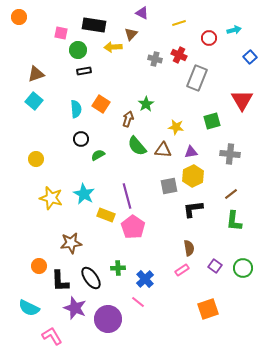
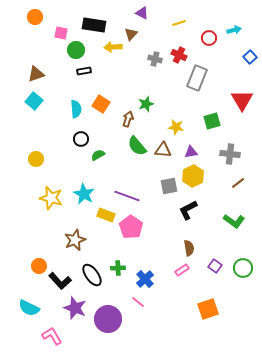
orange circle at (19, 17): moved 16 px right
green circle at (78, 50): moved 2 px left
green star at (146, 104): rotated 14 degrees clockwise
brown line at (231, 194): moved 7 px right, 11 px up
purple line at (127, 196): rotated 55 degrees counterclockwise
black L-shape at (193, 209): moved 5 px left, 1 px down; rotated 20 degrees counterclockwise
green L-shape at (234, 221): rotated 60 degrees counterclockwise
pink pentagon at (133, 227): moved 2 px left
brown star at (71, 243): moved 4 px right, 3 px up; rotated 15 degrees counterclockwise
black ellipse at (91, 278): moved 1 px right, 3 px up
black L-shape at (60, 281): rotated 40 degrees counterclockwise
